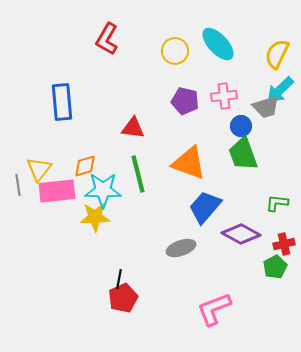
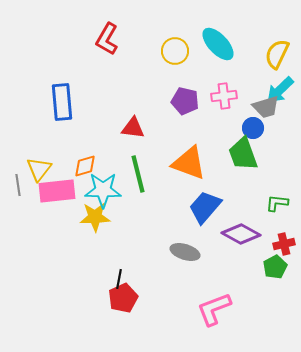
blue circle: moved 12 px right, 2 px down
gray ellipse: moved 4 px right, 4 px down; rotated 36 degrees clockwise
